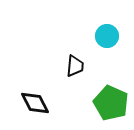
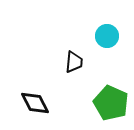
black trapezoid: moved 1 px left, 4 px up
